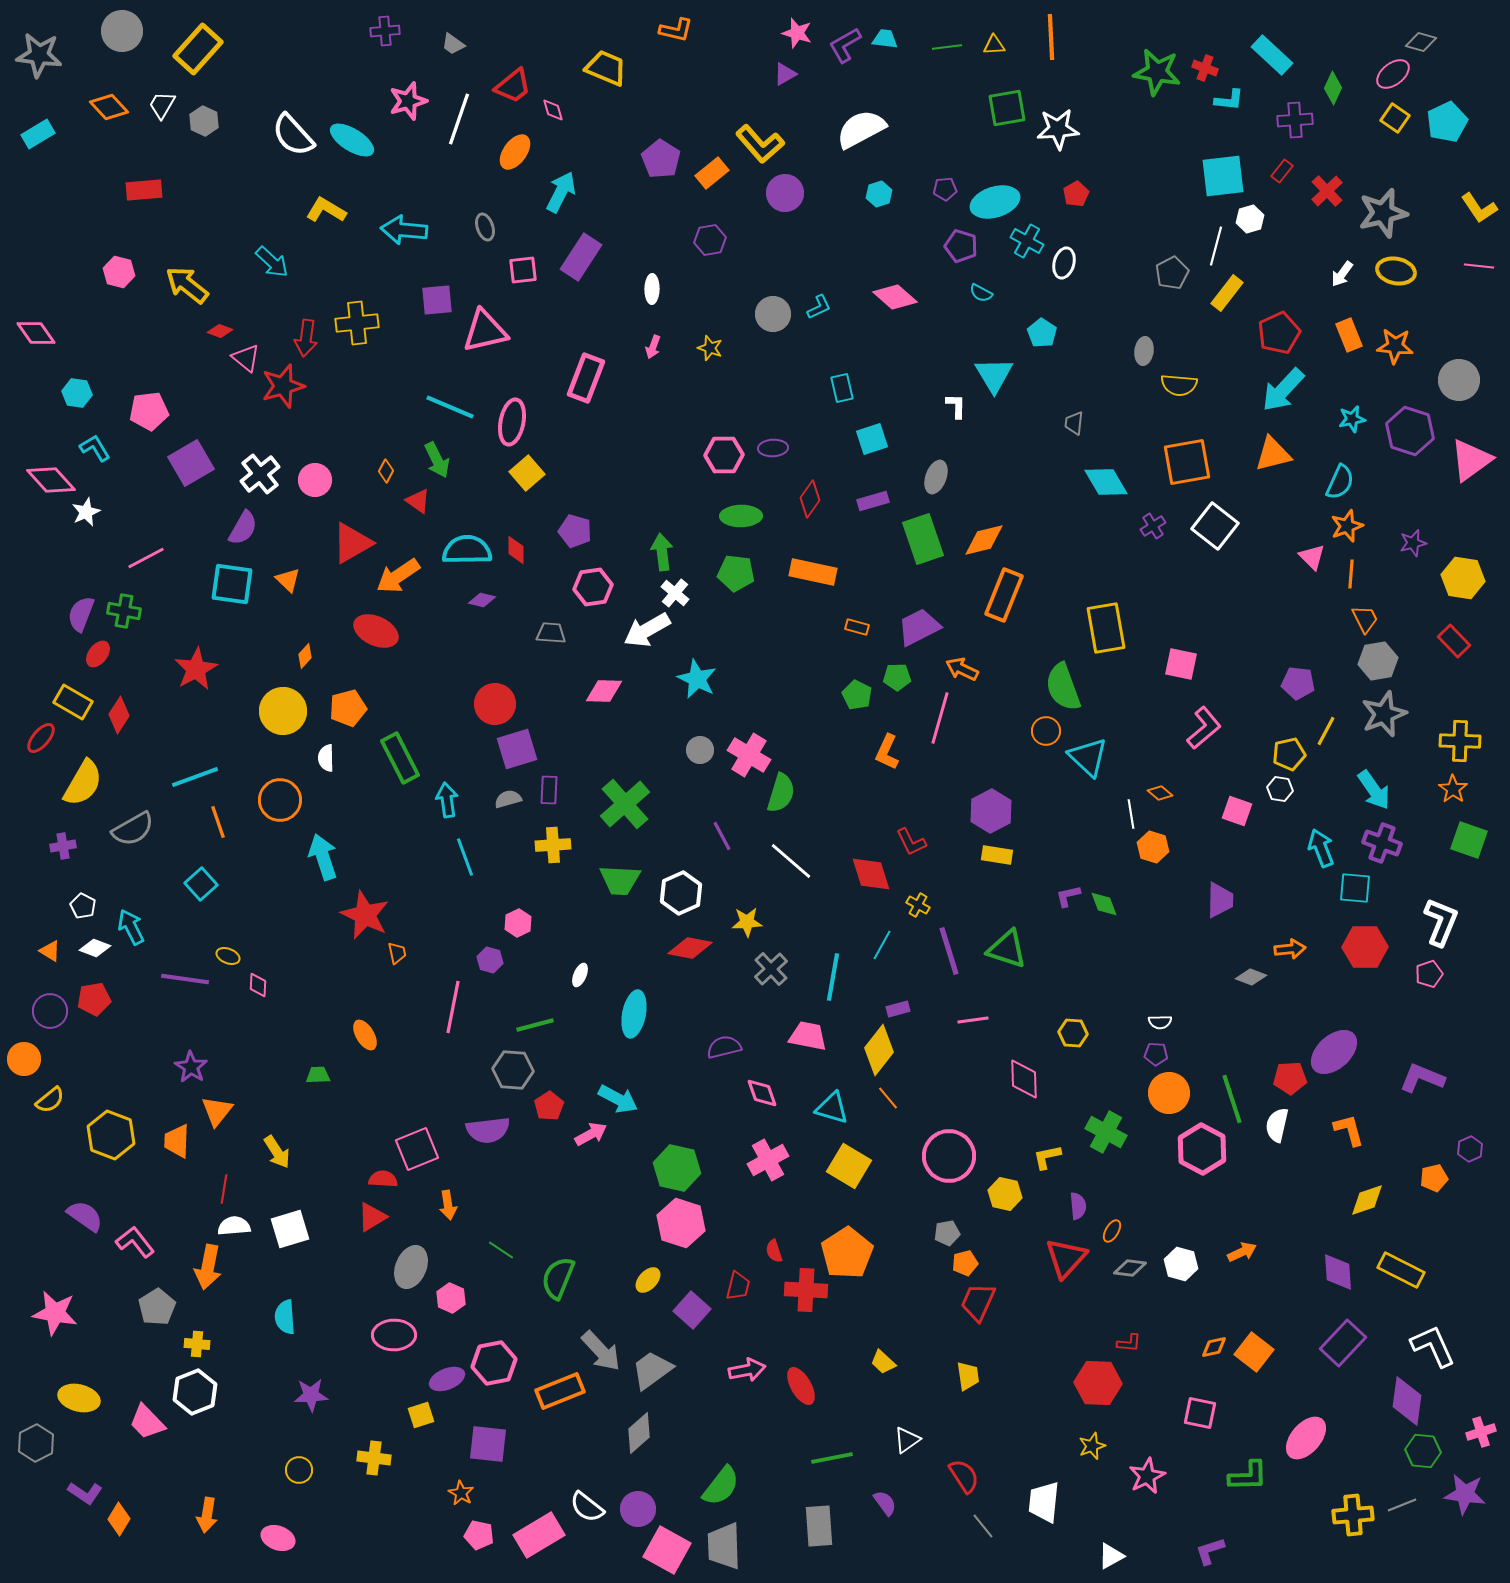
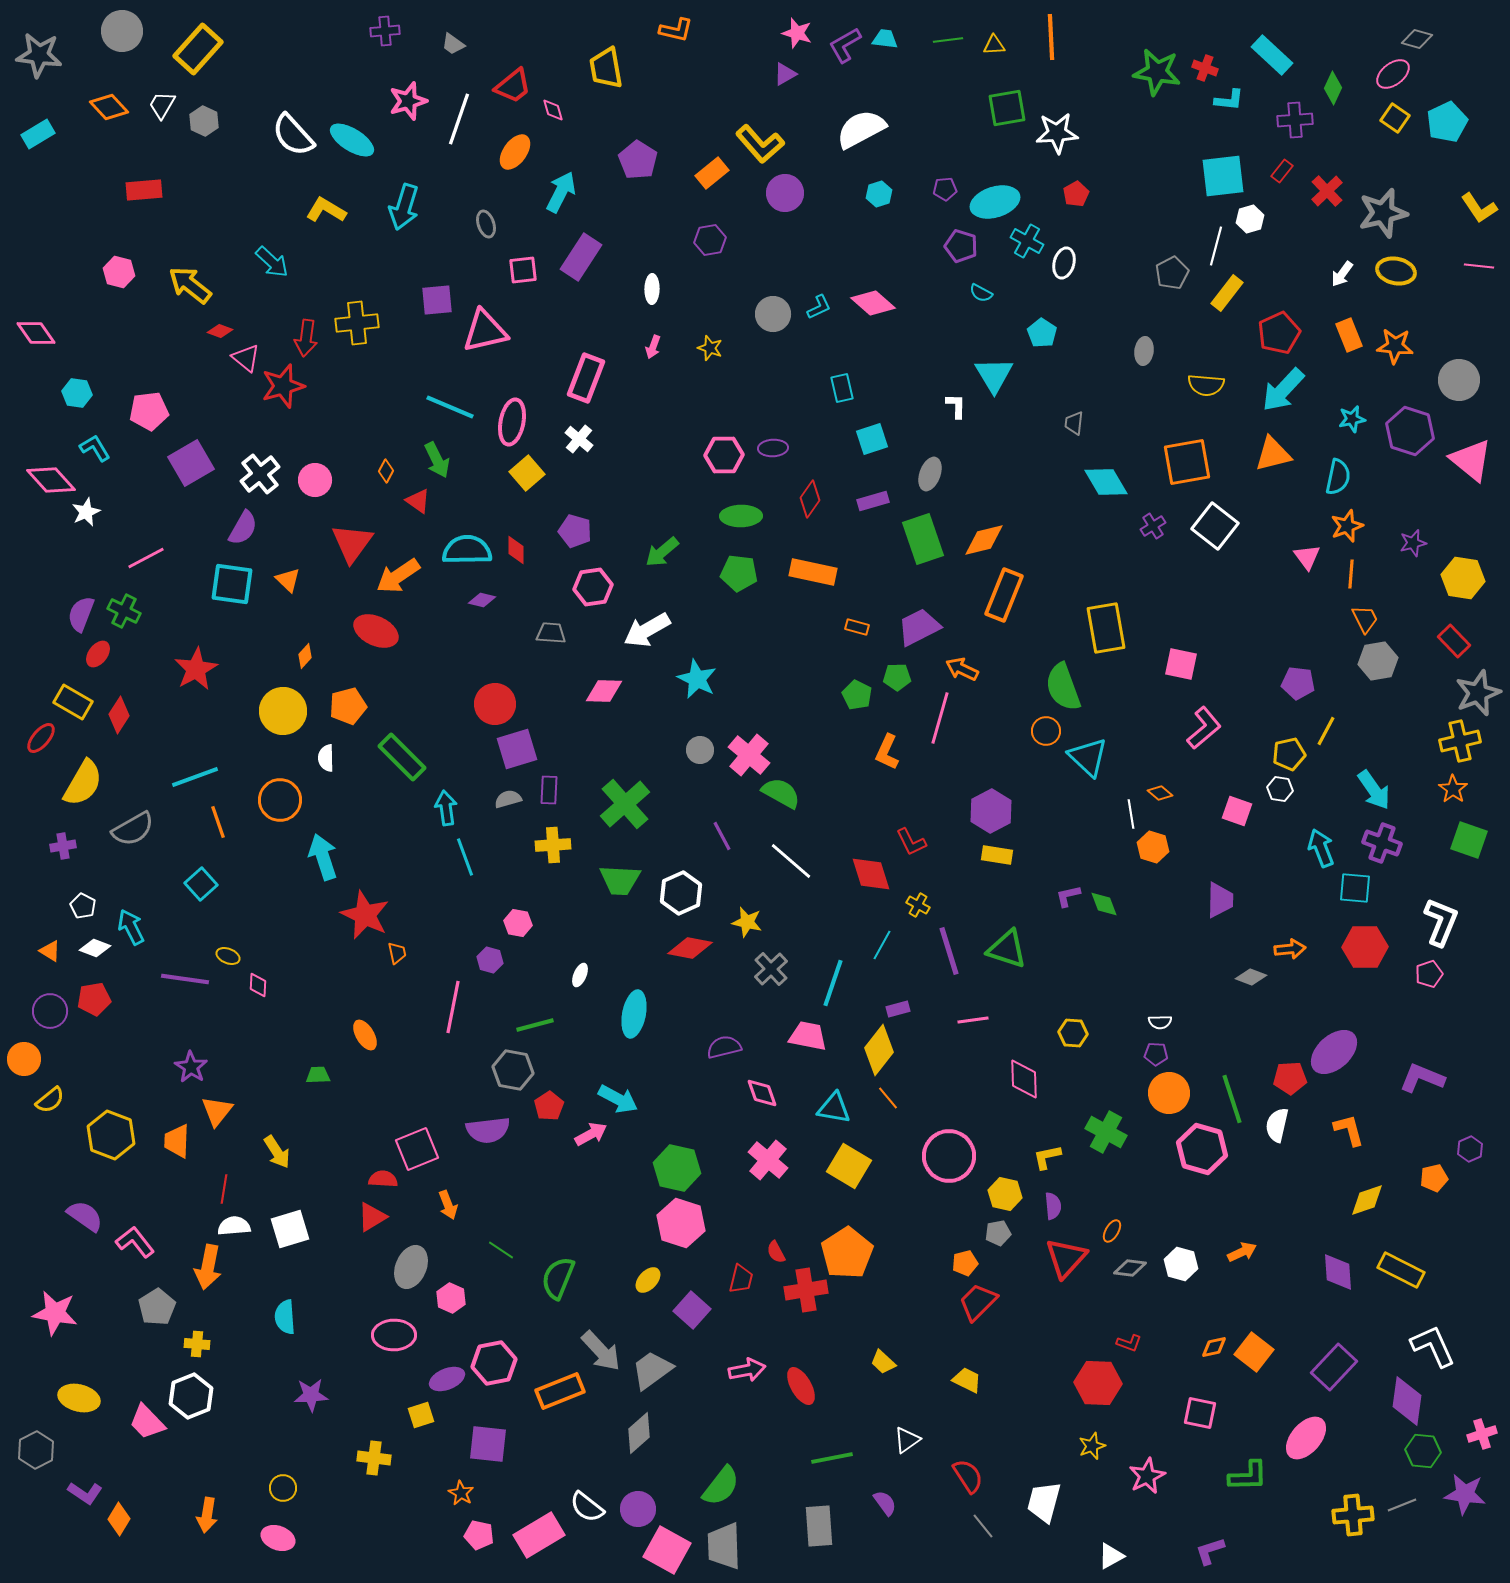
gray diamond at (1421, 42): moved 4 px left, 3 px up
green line at (947, 47): moved 1 px right, 7 px up
yellow trapezoid at (606, 68): rotated 123 degrees counterclockwise
white star at (1058, 129): moved 1 px left, 4 px down
purple pentagon at (661, 159): moved 23 px left, 1 px down
gray ellipse at (485, 227): moved 1 px right, 3 px up
cyan arrow at (404, 230): moved 23 px up; rotated 78 degrees counterclockwise
yellow arrow at (187, 285): moved 3 px right
pink diamond at (895, 297): moved 22 px left, 6 px down
yellow semicircle at (1179, 385): moved 27 px right
pink triangle at (1471, 460): rotated 45 degrees counterclockwise
gray ellipse at (936, 477): moved 6 px left, 3 px up
cyan semicircle at (1340, 482): moved 2 px left, 5 px up; rotated 12 degrees counterclockwise
red triangle at (352, 543): rotated 24 degrees counterclockwise
green arrow at (662, 552): rotated 123 degrees counterclockwise
pink triangle at (1312, 557): moved 5 px left; rotated 8 degrees clockwise
green pentagon at (736, 573): moved 3 px right
white cross at (675, 593): moved 96 px left, 154 px up
green cross at (124, 611): rotated 16 degrees clockwise
orange pentagon at (348, 708): moved 2 px up
gray star at (1384, 714): moved 94 px right, 21 px up
yellow cross at (1460, 741): rotated 15 degrees counterclockwise
pink cross at (749, 755): rotated 9 degrees clockwise
green rectangle at (400, 758): moved 2 px right, 1 px up; rotated 18 degrees counterclockwise
green semicircle at (781, 793): rotated 78 degrees counterclockwise
cyan arrow at (447, 800): moved 1 px left, 8 px down
yellow star at (747, 922): rotated 16 degrees clockwise
pink hexagon at (518, 923): rotated 24 degrees counterclockwise
cyan line at (833, 977): moved 6 px down; rotated 9 degrees clockwise
gray hexagon at (513, 1070): rotated 6 degrees clockwise
cyan triangle at (832, 1108): moved 2 px right; rotated 6 degrees counterclockwise
pink hexagon at (1202, 1149): rotated 12 degrees counterclockwise
pink cross at (768, 1160): rotated 21 degrees counterclockwise
orange arrow at (448, 1205): rotated 12 degrees counterclockwise
purple semicircle at (1078, 1206): moved 25 px left
gray pentagon at (947, 1233): moved 51 px right
red semicircle at (774, 1251): moved 2 px right, 1 px down; rotated 10 degrees counterclockwise
red trapezoid at (738, 1286): moved 3 px right, 7 px up
red cross at (806, 1290): rotated 12 degrees counterclockwise
red trapezoid at (978, 1302): rotated 21 degrees clockwise
red L-shape at (1129, 1343): rotated 15 degrees clockwise
purple rectangle at (1343, 1343): moved 9 px left, 24 px down
yellow trapezoid at (968, 1376): moved 1 px left, 4 px down; rotated 56 degrees counterclockwise
white hexagon at (195, 1392): moved 4 px left, 4 px down
pink cross at (1481, 1432): moved 1 px right, 2 px down
gray hexagon at (36, 1443): moved 7 px down
yellow circle at (299, 1470): moved 16 px left, 18 px down
red semicircle at (964, 1476): moved 4 px right
white trapezoid at (1044, 1502): rotated 9 degrees clockwise
